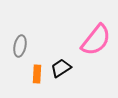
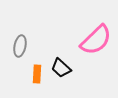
pink semicircle: rotated 8 degrees clockwise
black trapezoid: rotated 105 degrees counterclockwise
